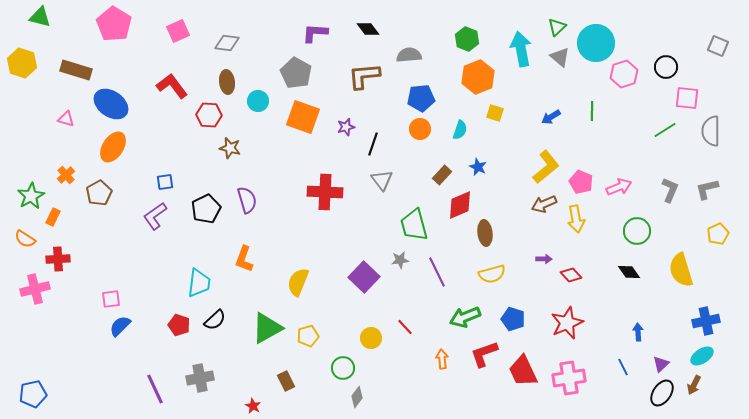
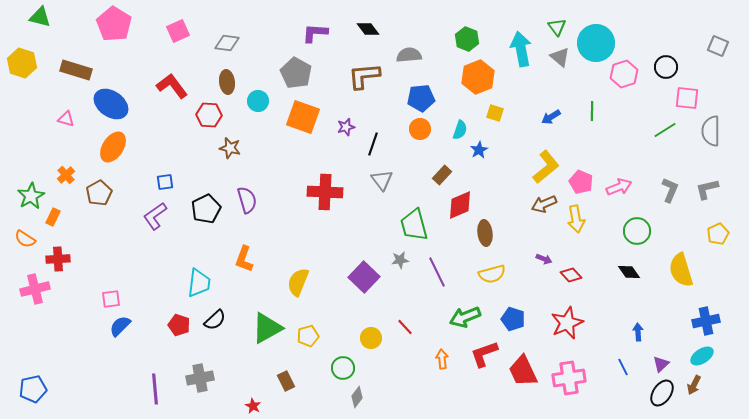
green triangle at (557, 27): rotated 24 degrees counterclockwise
blue star at (478, 167): moved 1 px right, 17 px up; rotated 18 degrees clockwise
purple arrow at (544, 259): rotated 21 degrees clockwise
purple line at (155, 389): rotated 20 degrees clockwise
blue pentagon at (33, 394): moved 5 px up
